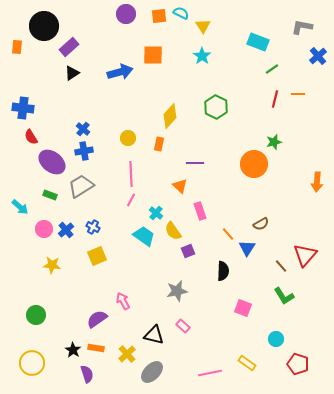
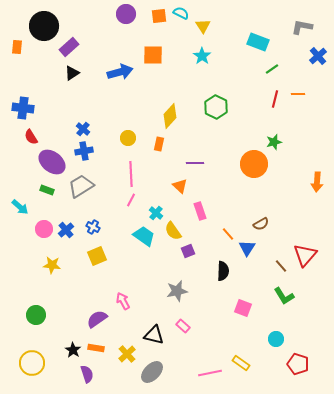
green rectangle at (50, 195): moved 3 px left, 5 px up
yellow rectangle at (247, 363): moved 6 px left
